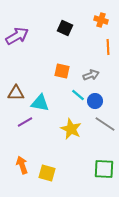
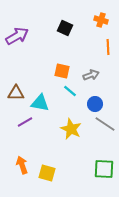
cyan line: moved 8 px left, 4 px up
blue circle: moved 3 px down
